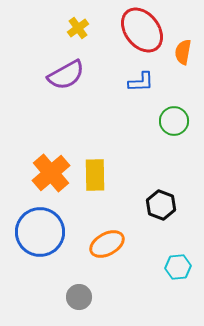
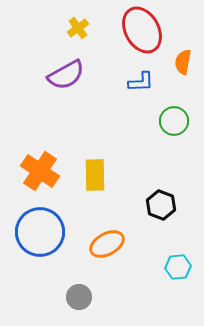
red ellipse: rotated 9 degrees clockwise
orange semicircle: moved 10 px down
orange cross: moved 11 px left, 2 px up; rotated 15 degrees counterclockwise
